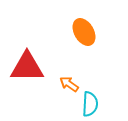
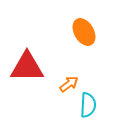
orange arrow: rotated 108 degrees clockwise
cyan semicircle: moved 2 px left, 1 px down
